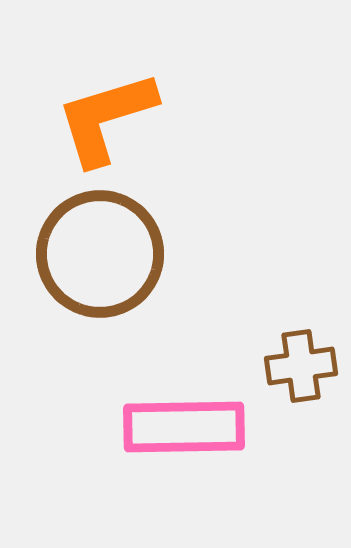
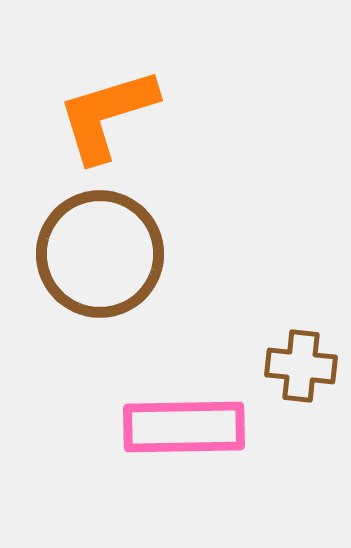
orange L-shape: moved 1 px right, 3 px up
brown cross: rotated 14 degrees clockwise
